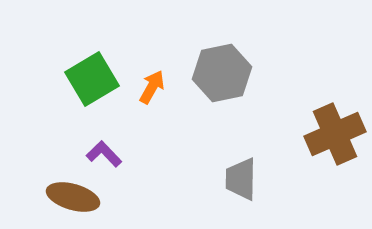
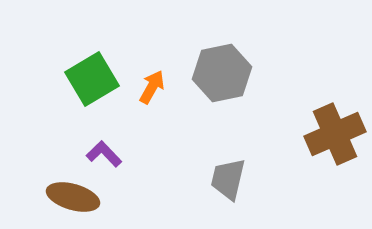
gray trapezoid: moved 13 px left; rotated 12 degrees clockwise
